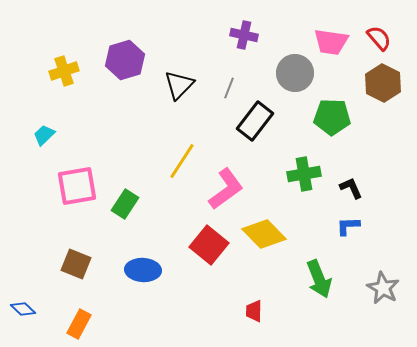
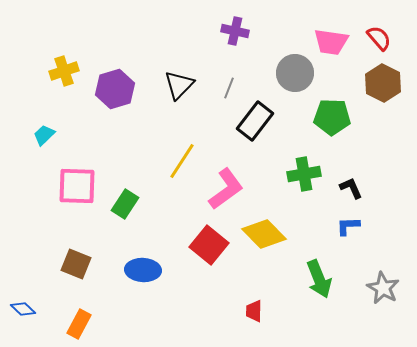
purple cross: moved 9 px left, 4 px up
purple hexagon: moved 10 px left, 29 px down
pink square: rotated 12 degrees clockwise
